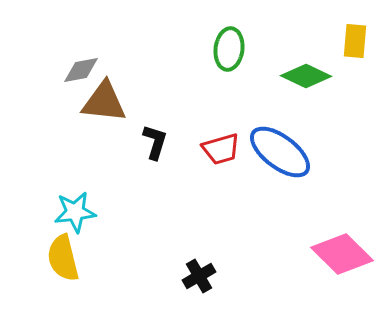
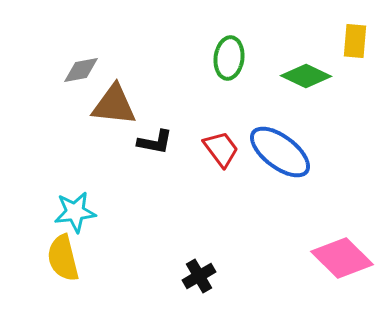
green ellipse: moved 9 px down
brown triangle: moved 10 px right, 3 px down
black L-shape: rotated 84 degrees clockwise
red trapezoid: rotated 111 degrees counterclockwise
pink diamond: moved 4 px down
